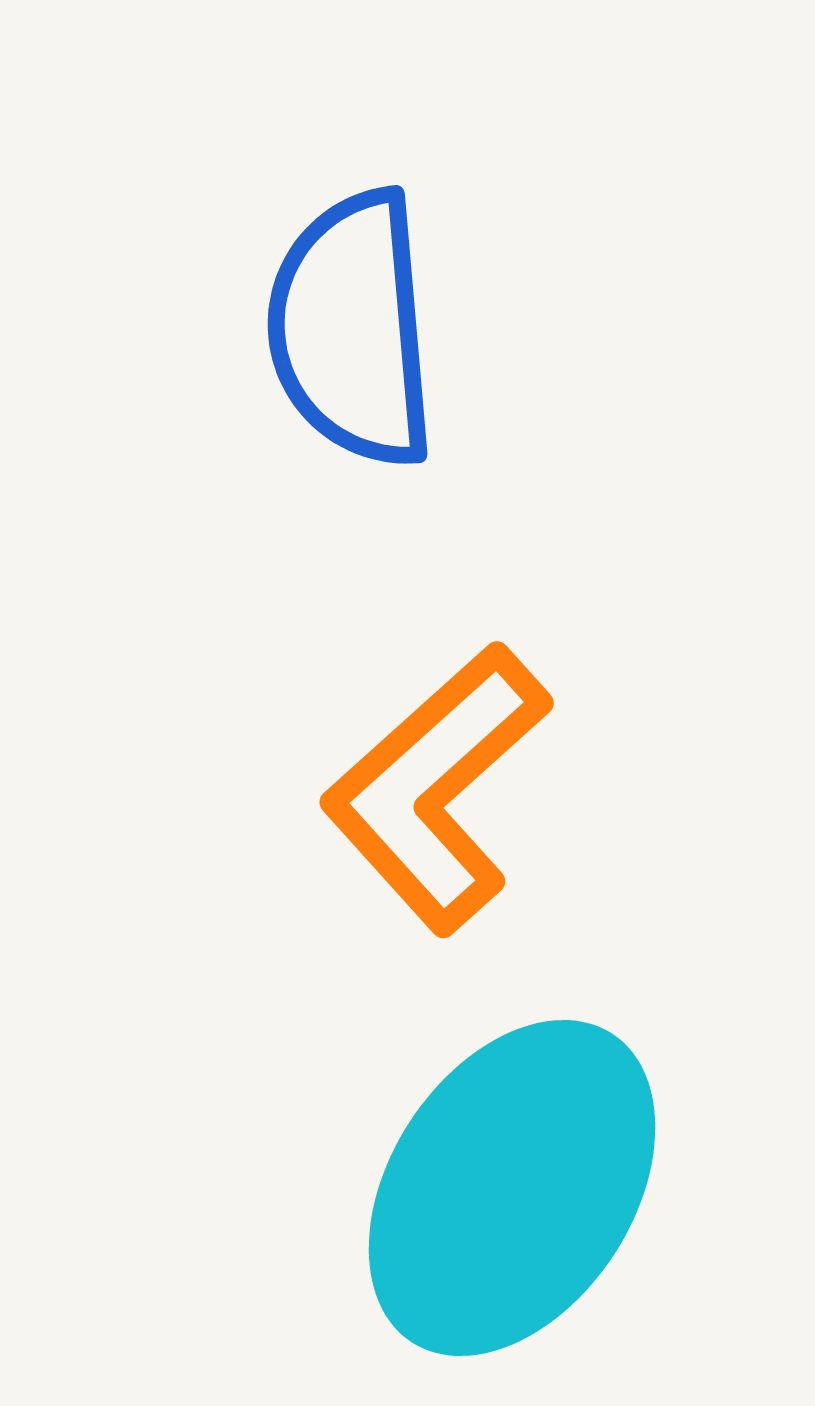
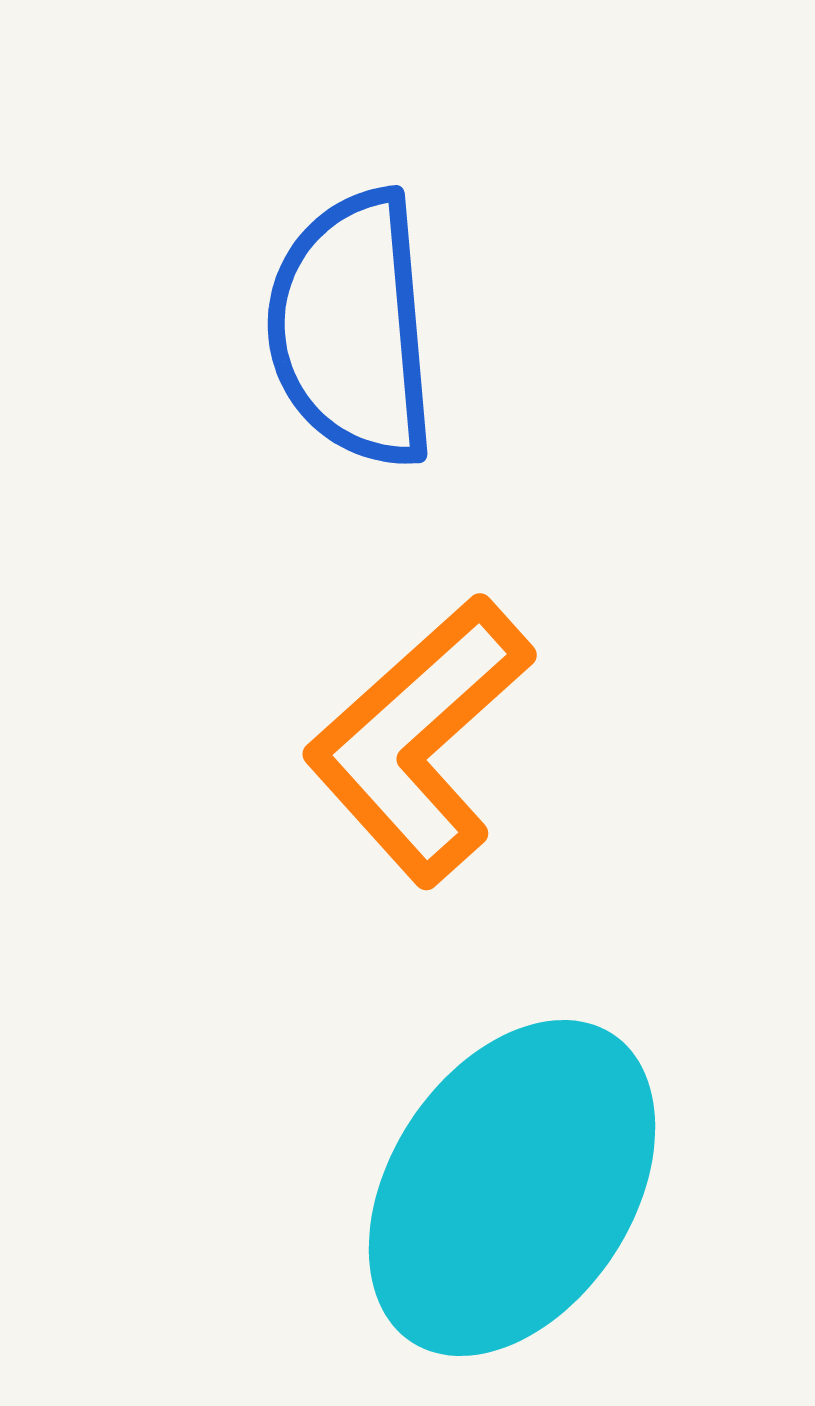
orange L-shape: moved 17 px left, 48 px up
